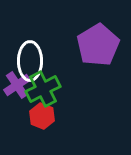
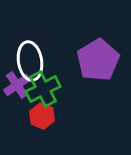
purple pentagon: moved 15 px down
white ellipse: rotated 9 degrees counterclockwise
